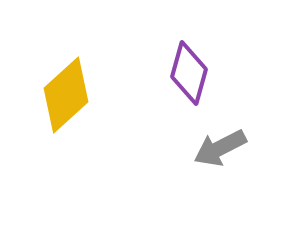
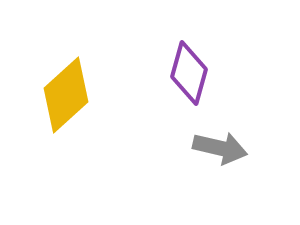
gray arrow: rotated 140 degrees counterclockwise
